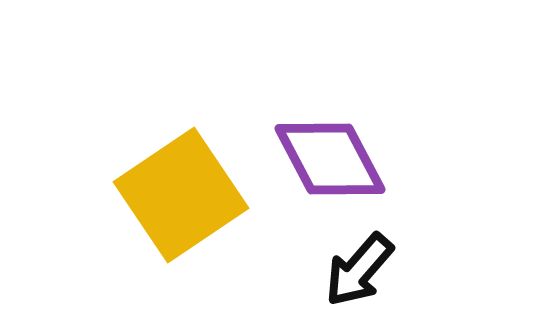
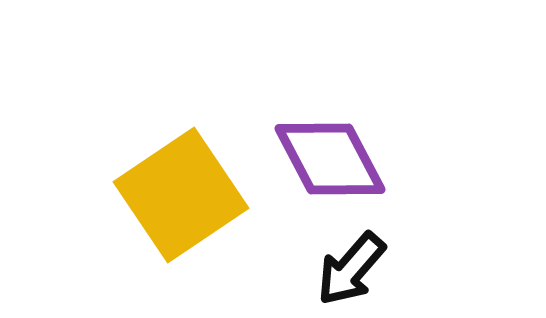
black arrow: moved 8 px left, 1 px up
